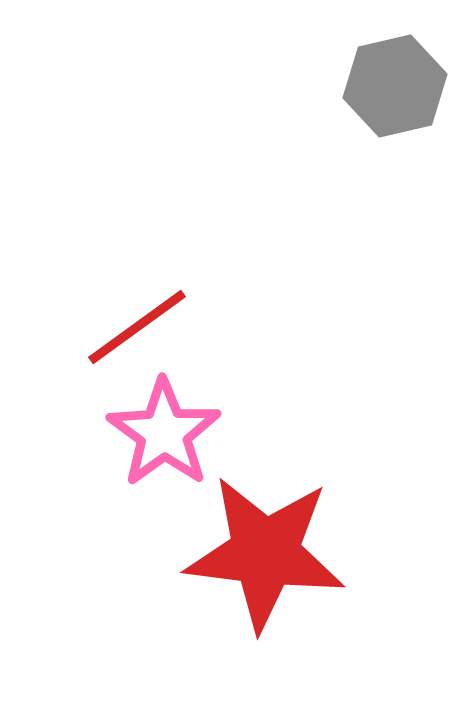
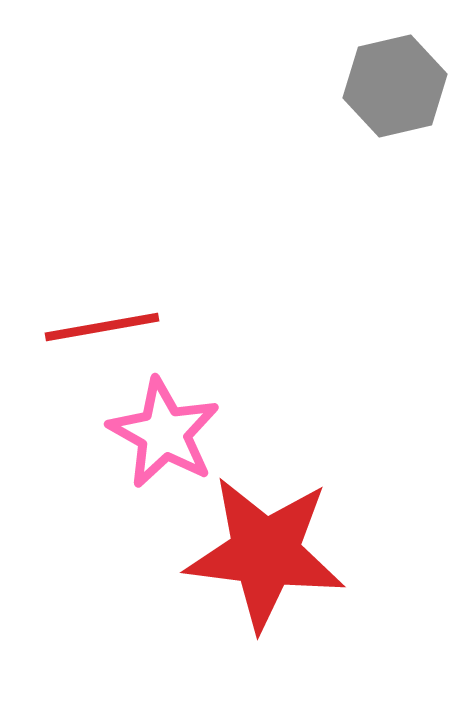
red line: moved 35 px left; rotated 26 degrees clockwise
pink star: rotated 7 degrees counterclockwise
